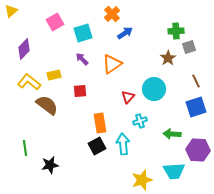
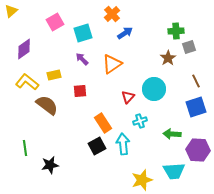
purple diamond: rotated 10 degrees clockwise
yellow L-shape: moved 2 px left
orange rectangle: moved 3 px right; rotated 24 degrees counterclockwise
